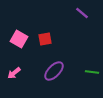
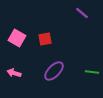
pink square: moved 2 px left, 1 px up
pink arrow: rotated 56 degrees clockwise
